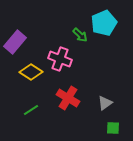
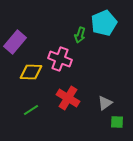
green arrow: rotated 63 degrees clockwise
yellow diamond: rotated 30 degrees counterclockwise
green square: moved 4 px right, 6 px up
